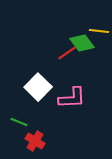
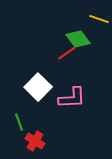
yellow line: moved 12 px up; rotated 12 degrees clockwise
green diamond: moved 4 px left, 4 px up
green line: rotated 48 degrees clockwise
